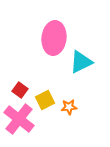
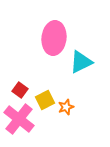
orange star: moved 3 px left; rotated 14 degrees counterclockwise
